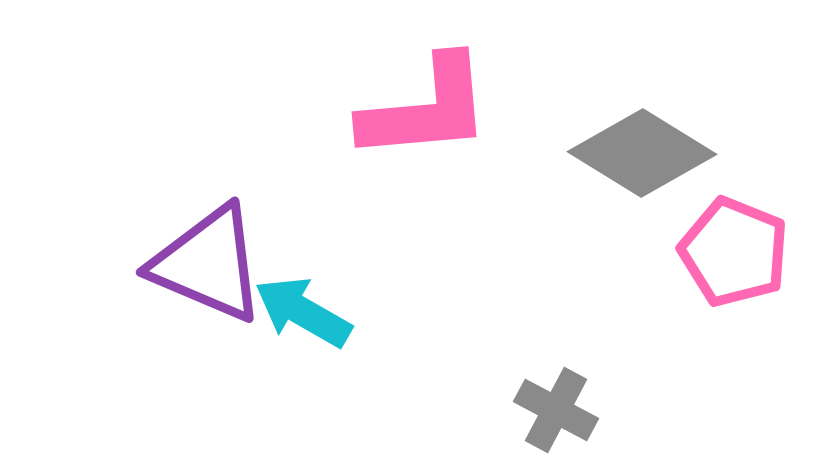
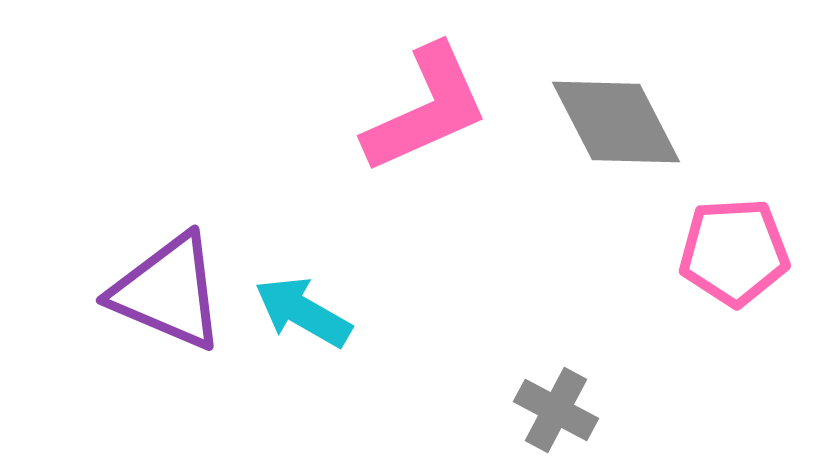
pink L-shape: rotated 19 degrees counterclockwise
gray diamond: moved 26 px left, 31 px up; rotated 31 degrees clockwise
pink pentagon: rotated 25 degrees counterclockwise
purple triangle: moved 40 px left, 28 px down
